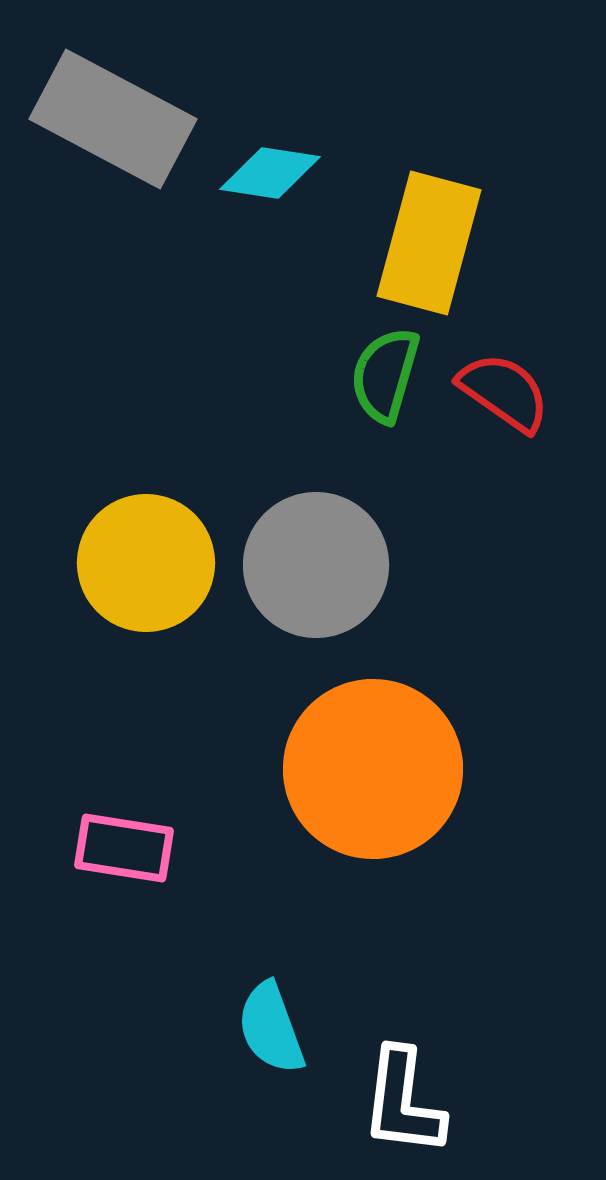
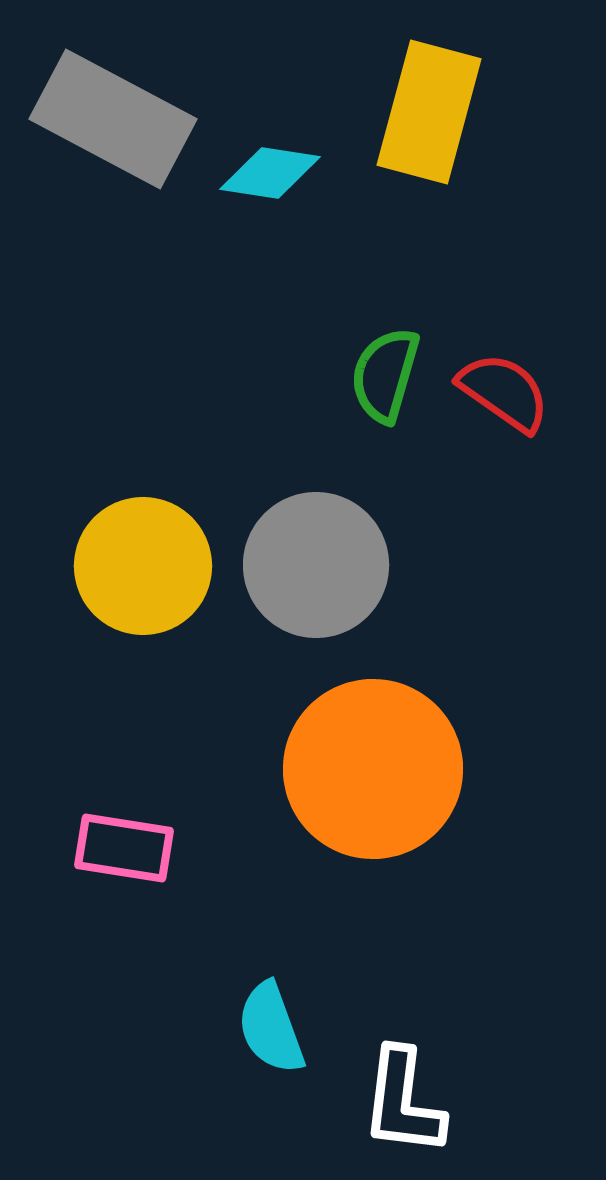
yellow rectangle: moved 131 px up
yellow circle: moved 3 px left, 3 px down
